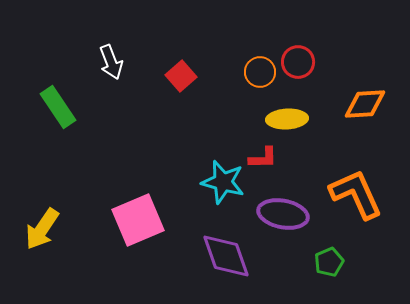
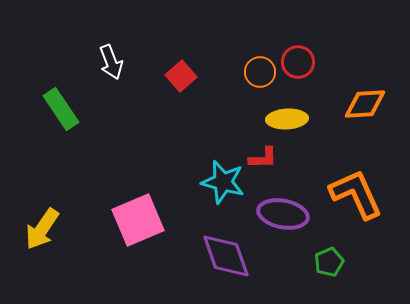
green rectangle: moved 3 px right, 2 px down
